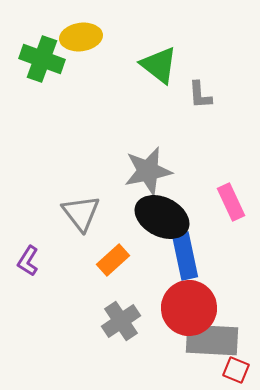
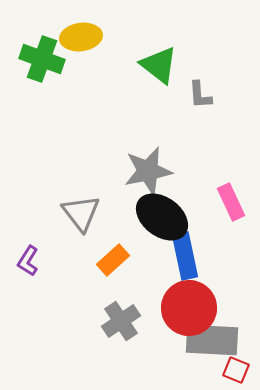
black ellipse: rotated 10 degrees clockwise
